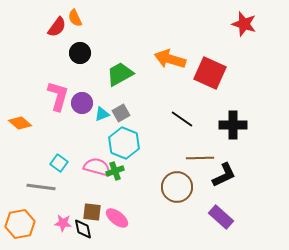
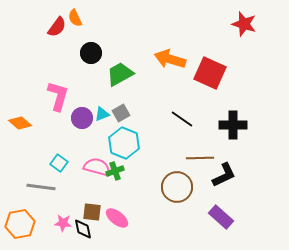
black circle: moved 11 px right
purple circle: moved 15 px down
